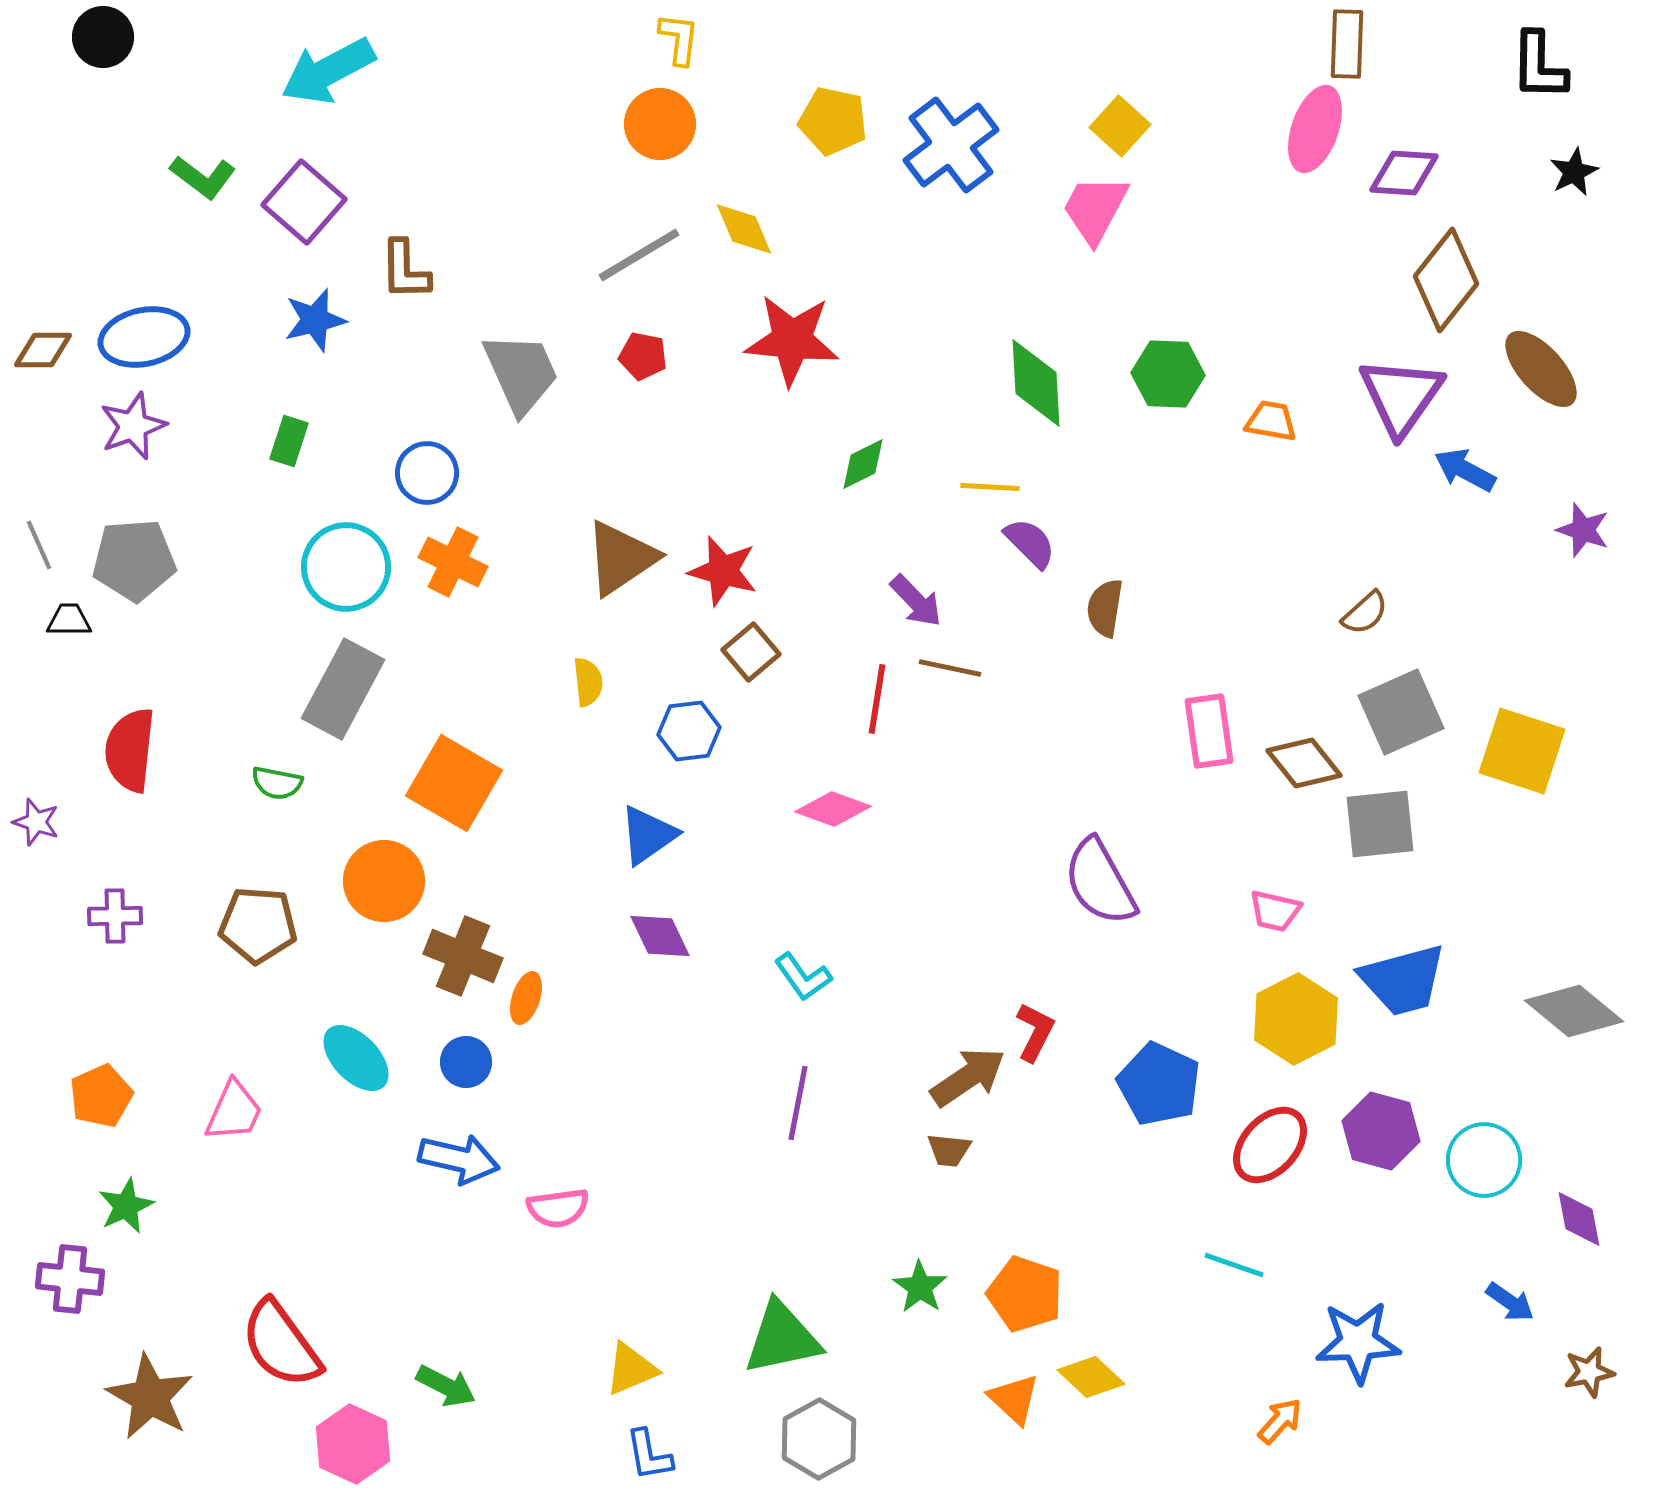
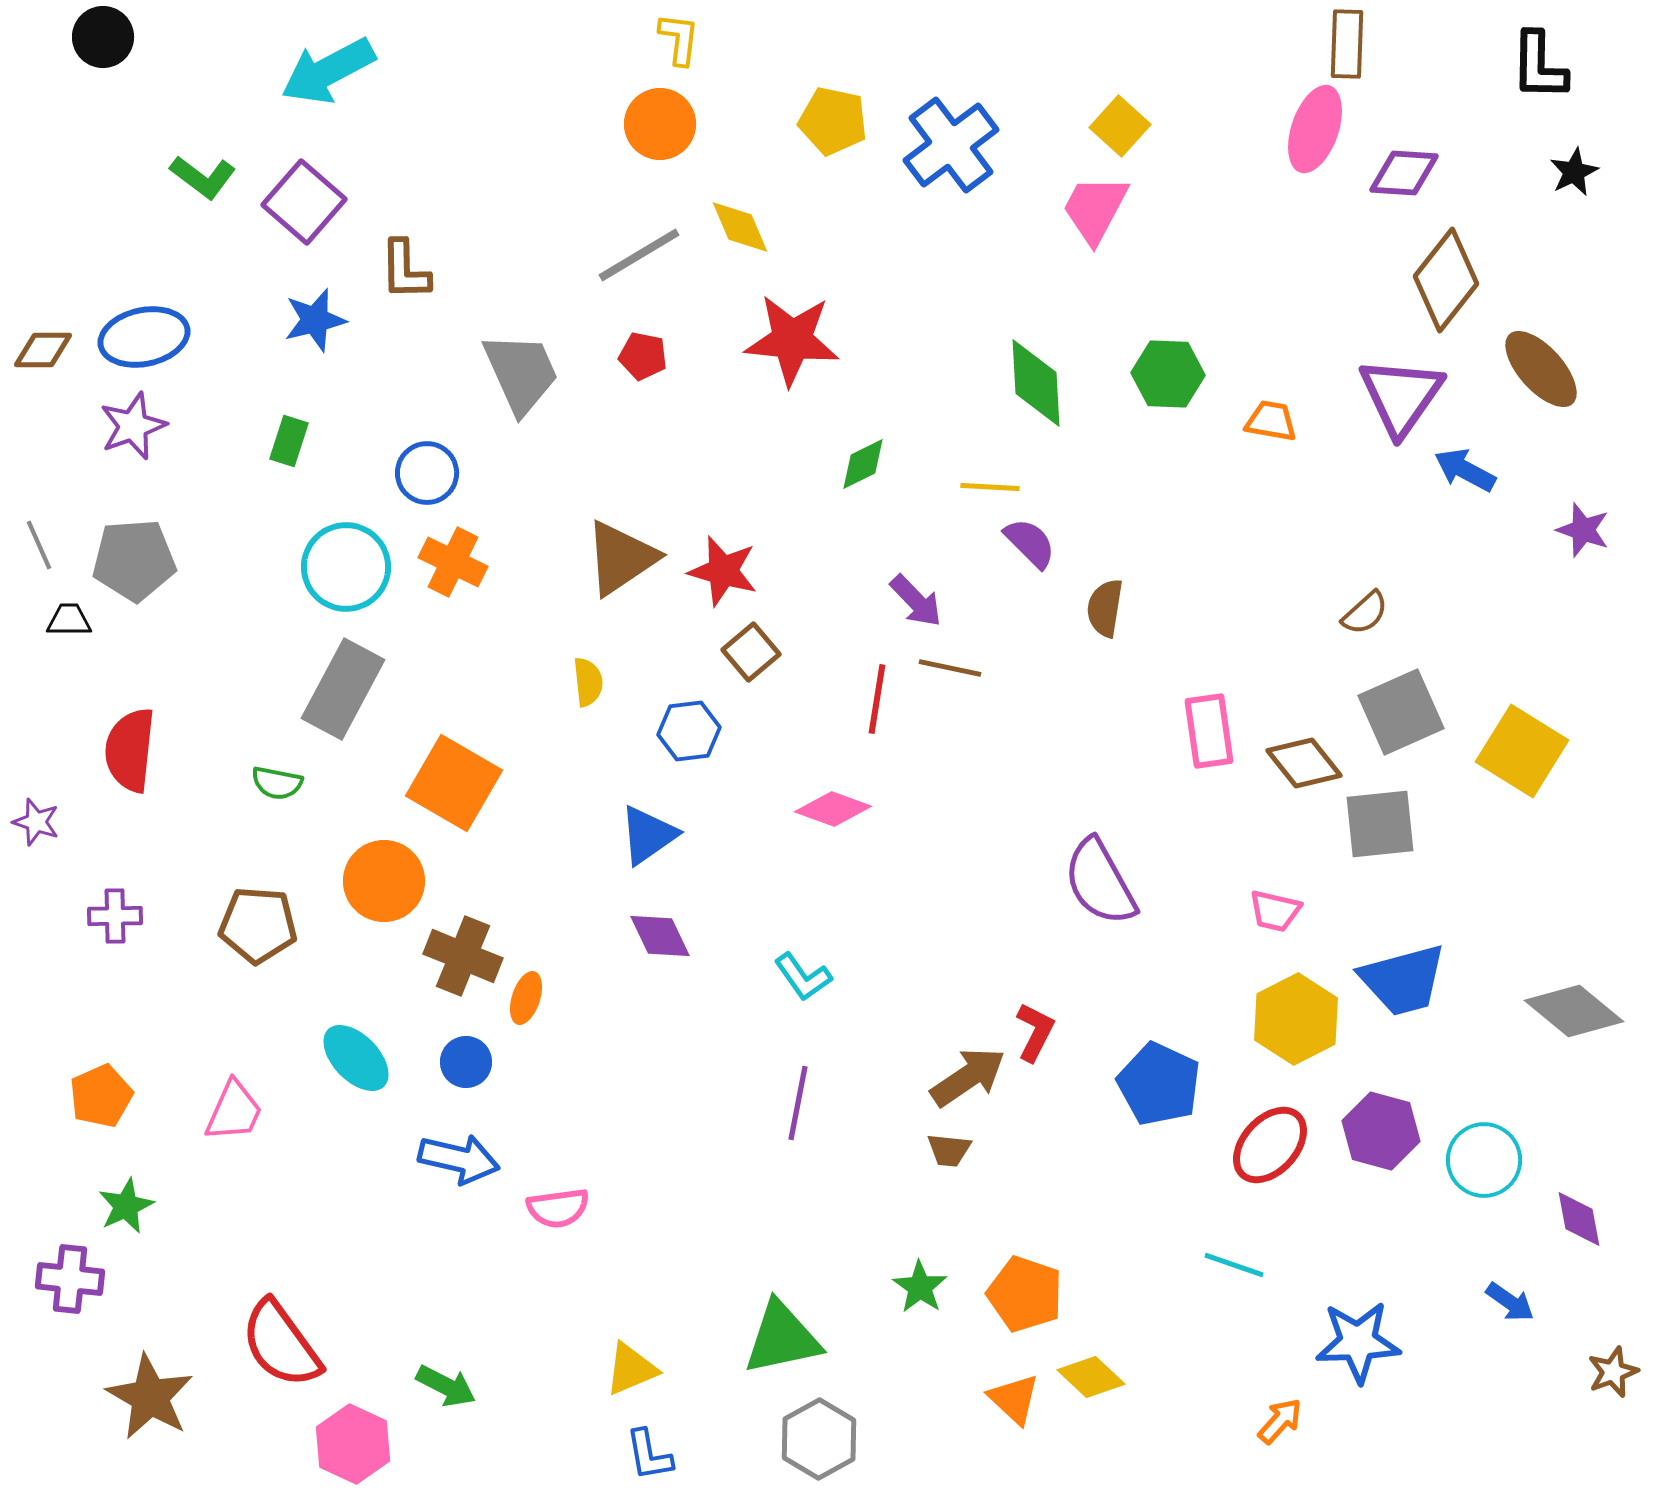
yellow diamond at (744, 229): moved 4 px left, 2 px up
yellow square at (1522, 751): rotated 14 degrees clockwise
brown star at (1589, 1372): moved 24 px right; rotated 9 degrees counterclockwise
